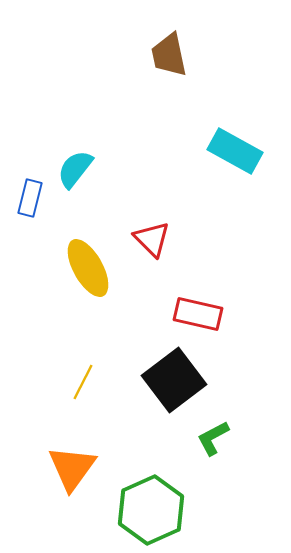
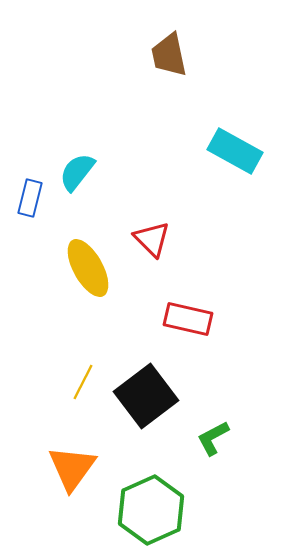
cyan semicircle: moved 2 px right, 3 px down
red rectangle: moved 10 px left, 5 px down
black square: moved 28 px left, 16 px down
